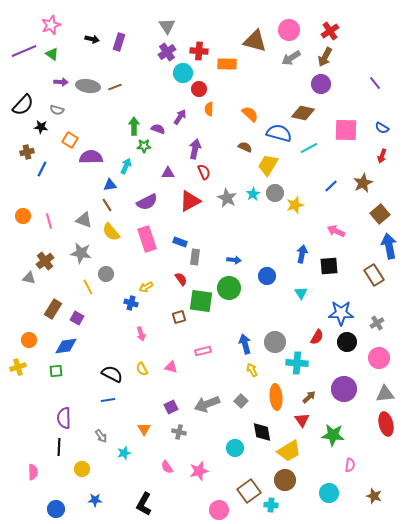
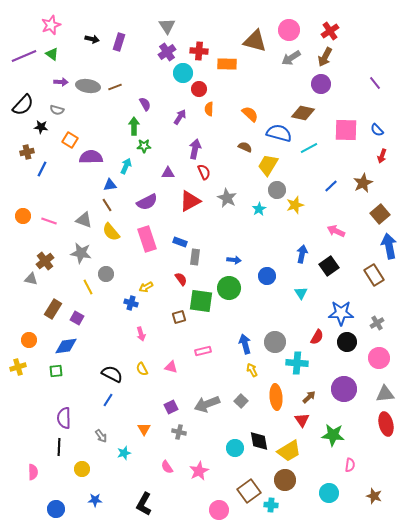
purple line at (24, 51): moved 5 px down
blue semicircle at (382, 128): moved 5 px left, 2 px down; rotated 16 degrees clockwise
purple semicircle at (158, 129): moved 13 px left, 25 px up; rotated 40 degrees clockwise
gray circle at (275, 193): moved 2 px right, 3 px up
cyan star at (253, 194): moved 6 px right, 15 px down
pink line at (49, 221): rotated 56 degrees counterclockwise
black square at (329, 266): rotated 30 degrees counterclockwise
gray triangle at (29, 278): moved 2 px right, 1 px down
blue line at (108, 400): rotated 48 degrees counterclockwise
black diamond at (262, 432): moved 3 px left, 9 px down
pink star at (199, 471): rotated 12 degrees counterclockwise
